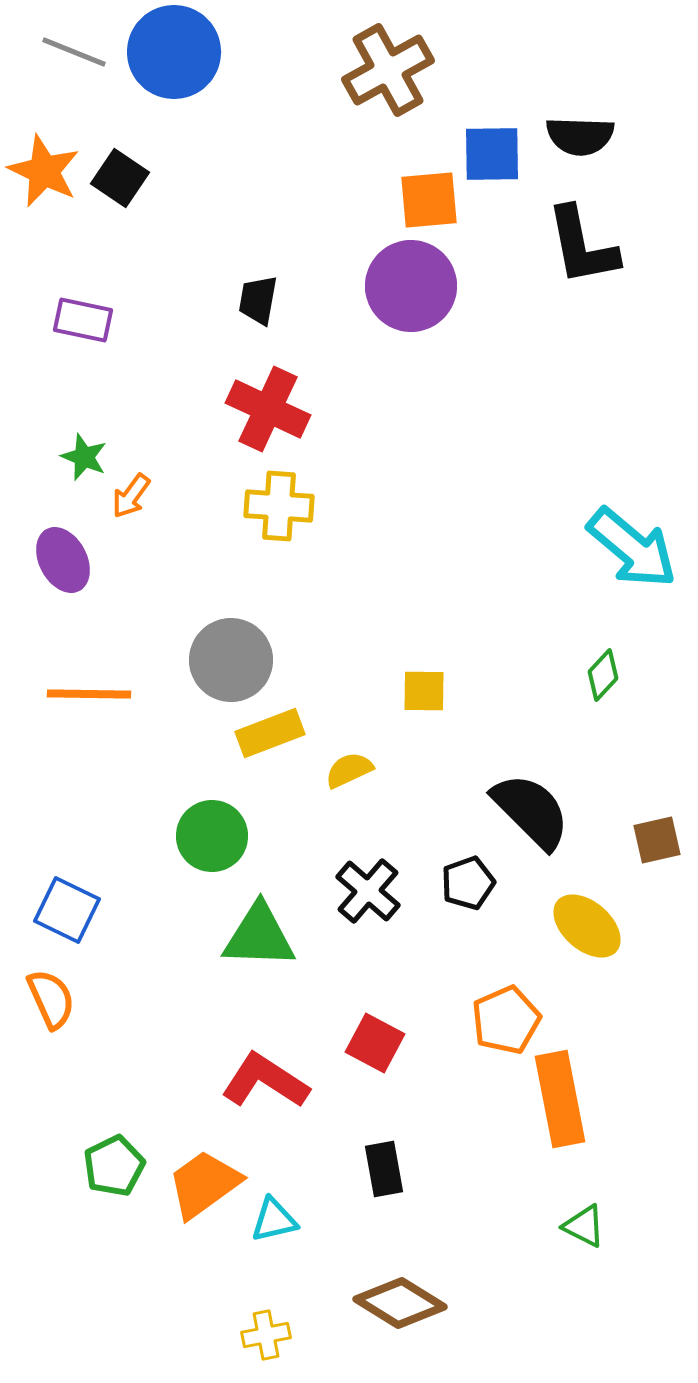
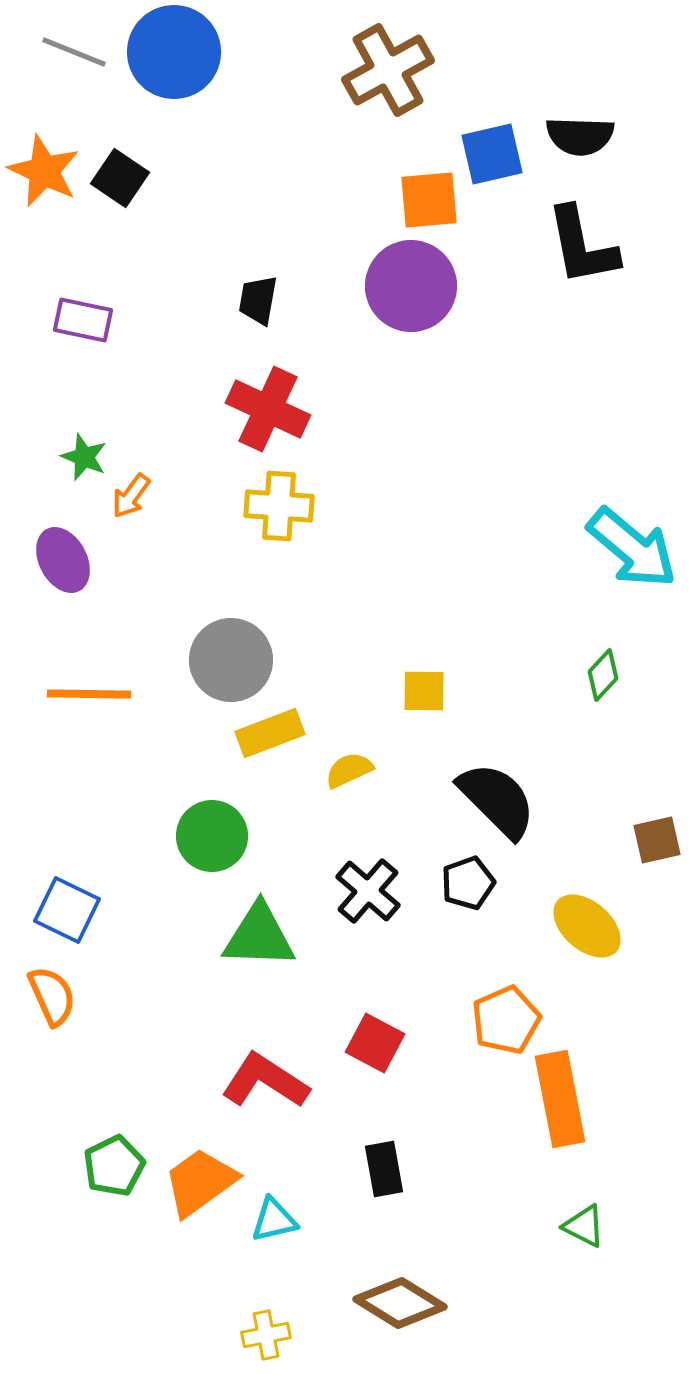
blue square at (492, 154): rotated 12 degrees counterclockwise
black semicircle at (531, 811): moved 34 px left, 11 px up
orange semicircle at (51, 999): moved 1 px right, 3 px up
orange trapezoid at (204, 1184): moved 4 px left, 2 px up
